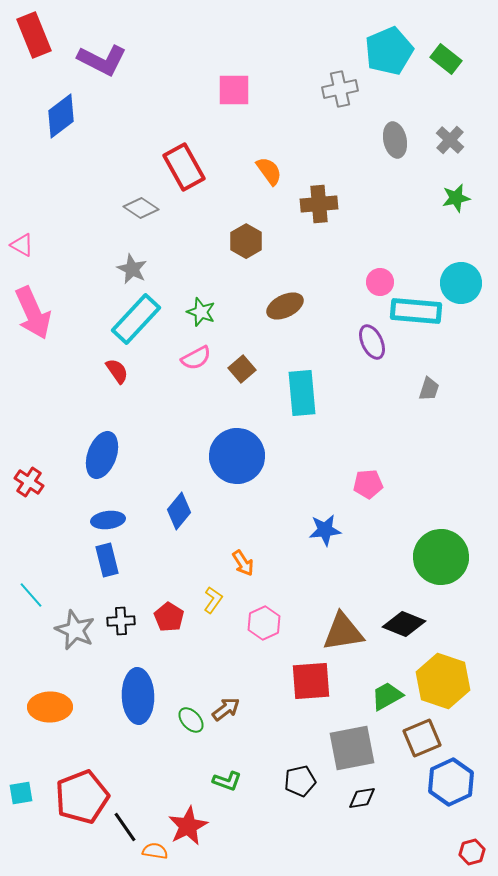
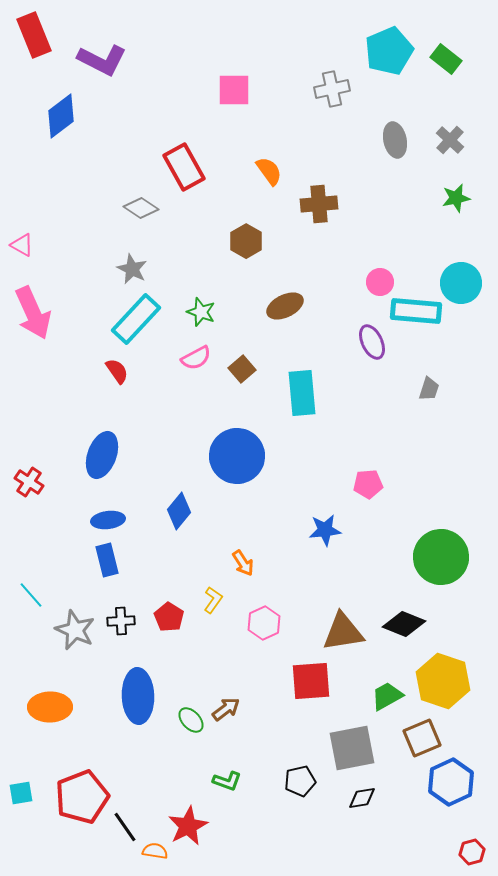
gray cross at (340, 89): moved 8 px left
